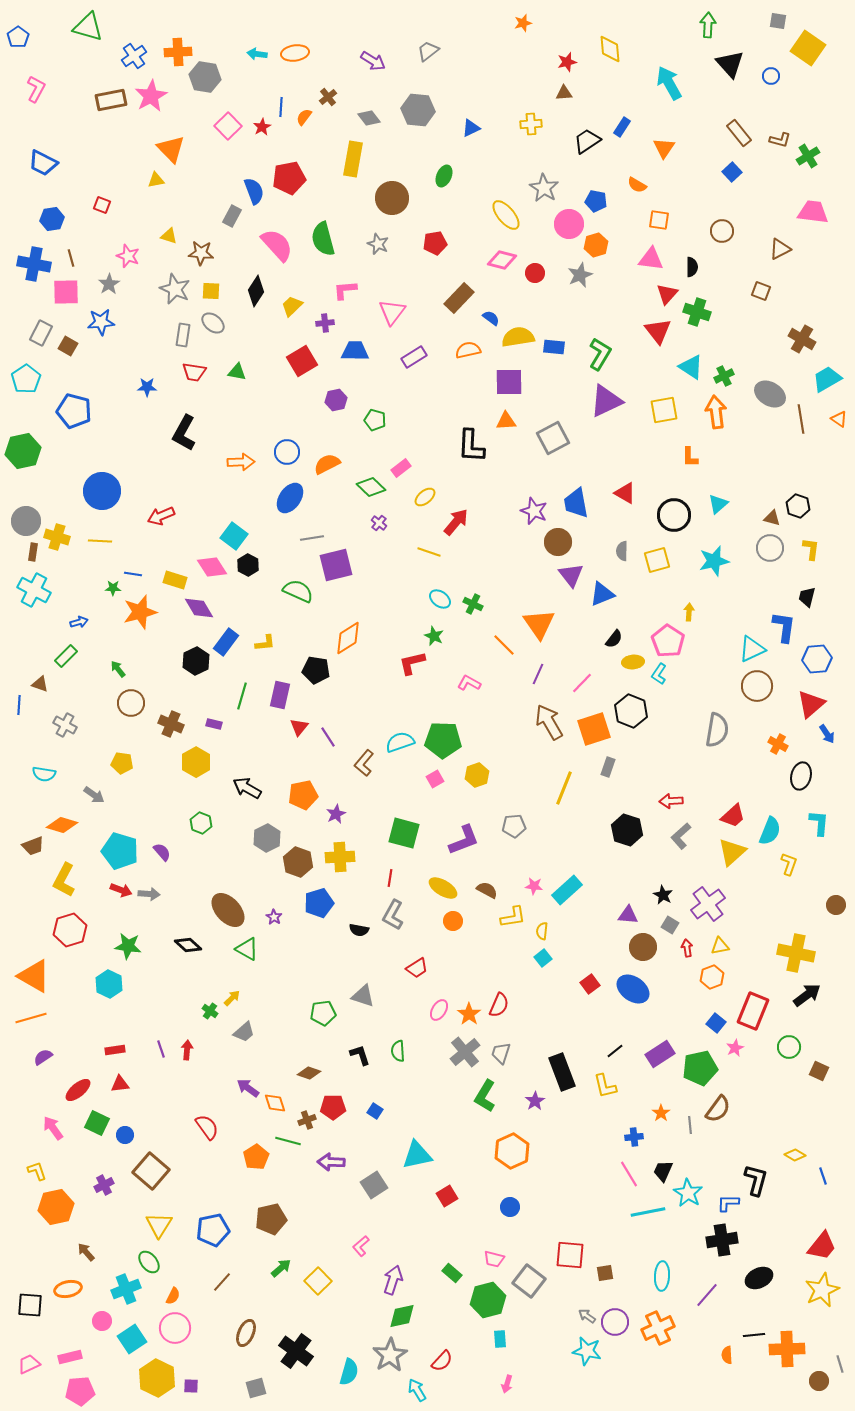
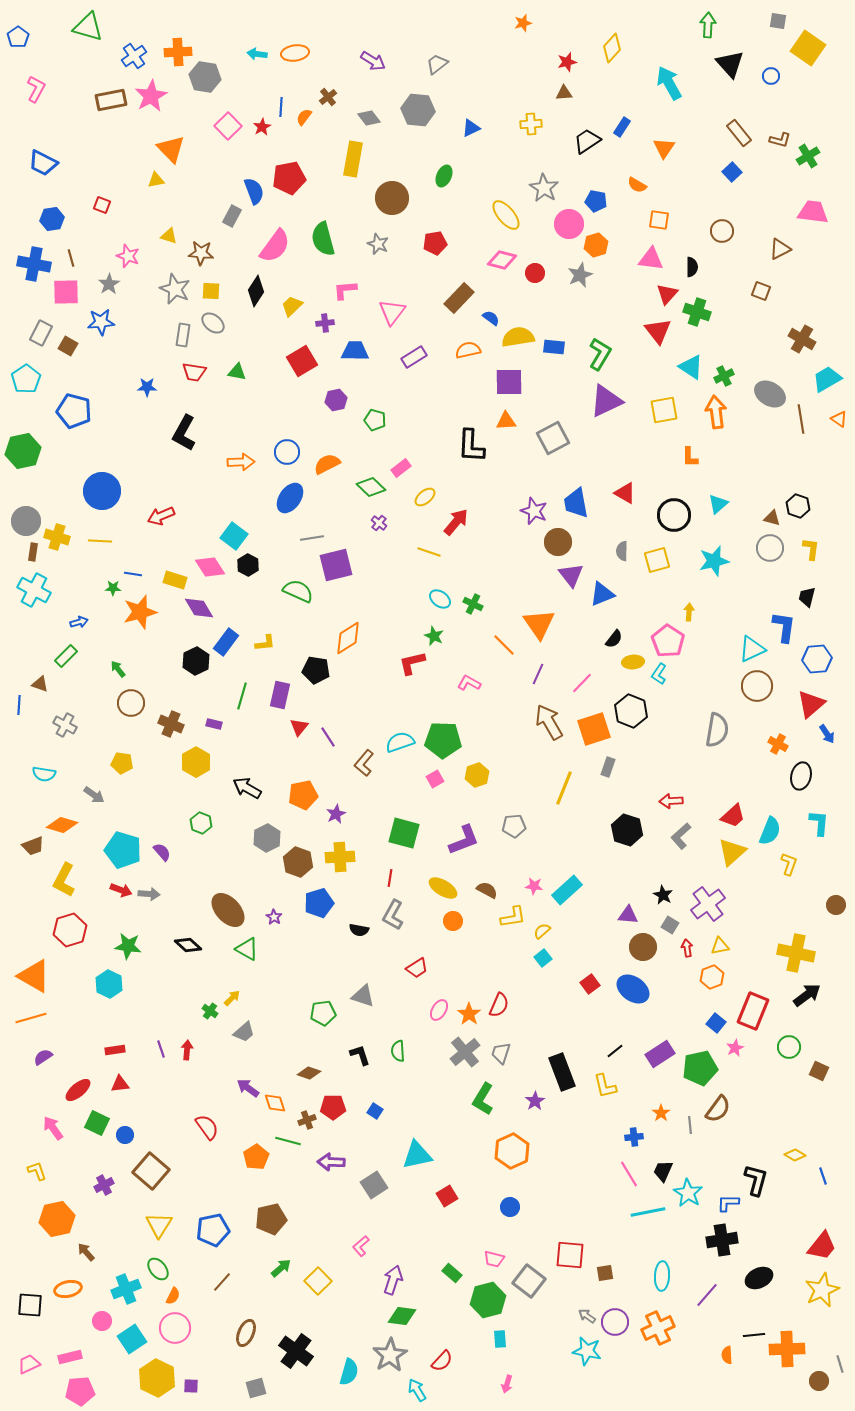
yellow diamond at (610, 49): moved 2 px right, 1 px up; rotated 48 degrees clockwise
gray trapezoid at (428, 51): moved 9 px right, 13 px down
pink semicircle at (277, 245): moved 2 px left, 1 px down; rotated 78 degrees clockwise
pink diamond at (212, 567): moved 2 px left
cyan pentagon at (120, 851): moved 3 px right, 1 px up
yellow semicircle at (542, 931): rotated 42 degrees clockwise
green L-shape at (485, 1096): moved 2 px left, 3 px down
orange hexagon at (56, 1207): moved 1 px right, 12 px down
green ellipse at (149, 1262): moved 9 px right, 7 px down
green diamond at (402, 1316): rotated 20 degrees clockwise
